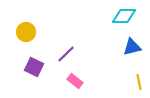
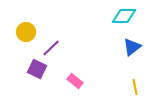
blue triangle: rotated 24 degrees counterclockwise
purple line: moved 15 px left, 6 px up
purple square: moved 3 px right, 2 px down
yellow line: moved 4 px left, 5 px down
